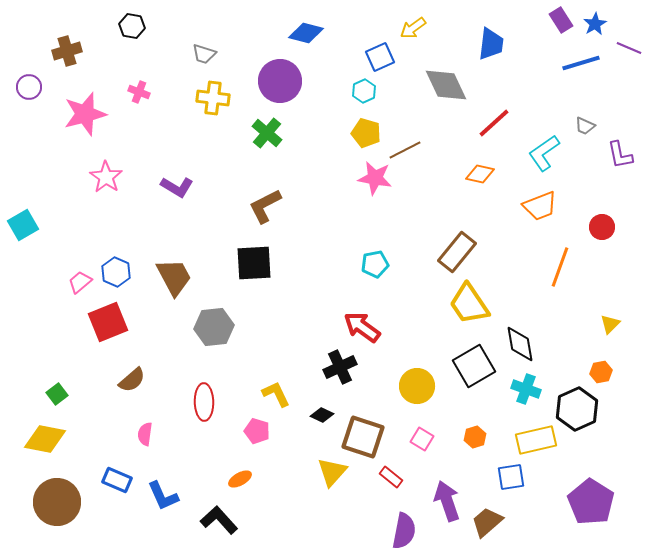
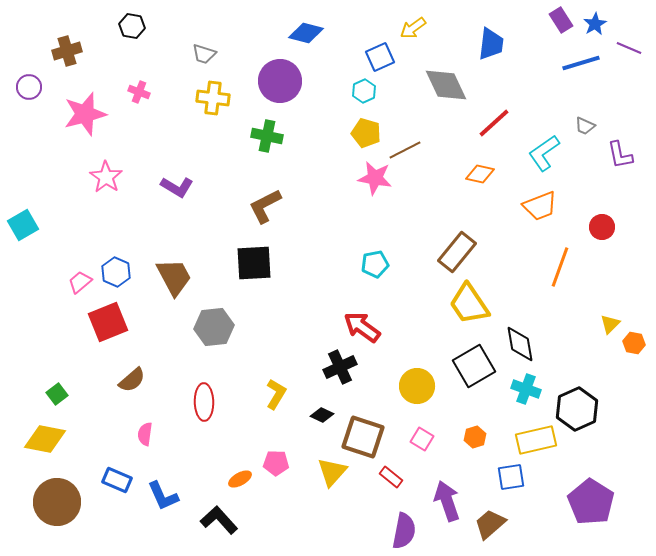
green cross at (267, 133): moved 3 px down; rotated 28 degrees counterclockwise
orange hexagon at (601, 372): moved 33 px right, 29 px up; rotated 20 degrees clockwise
yellow L-shape at (276, 394): rotated 56 degrees clockwise
pink pentagon at (257, 431): moved 19 px right, 32 px down; rotated 15 degrees counterclockwise
brown trapezoid at (487, 522): moved 3 px right, 2 px down
